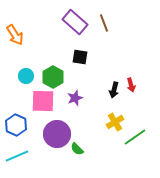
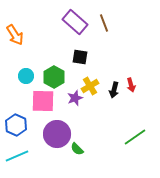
green hexagon: moved 1 px right
yellow cross: moved 25 px left, 36 px up
